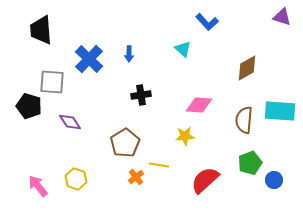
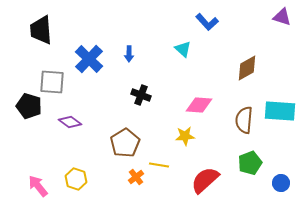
black cross: rotated 30 degrees clockwise
purple diamond: rotated 20 degrees counterclockwise
blue circle: moved 7 px right, 3 px down
